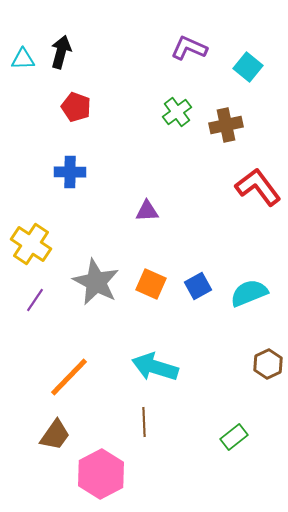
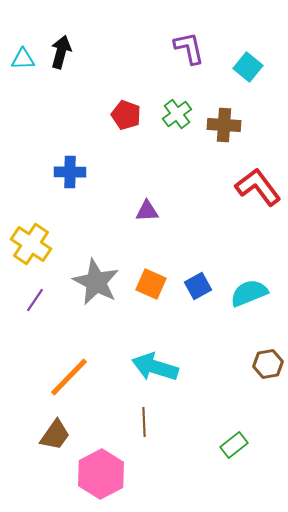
purple L-shape: rotated 54 degrees clockwise
red pentagon: moved 50 px right, 8 px down
green cross: moved 2 px down
brown cross: moved 2 px left; rotated 16 degrees clockwise
brown hexagon: rotated 16 degrees clockwise
green rectangle: moved 8 px down
